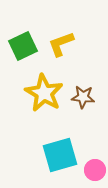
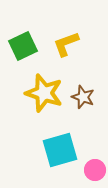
yellow L-shape: moved 5 px right
yellow star: rotated 12 degrees counterclockwise
brown star: rotated 15 degrees clockwise
cyan square: moved 5 px up
